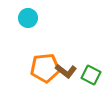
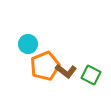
cyan circle: moved 26 px down
orange pentagon: moved 2 px up; rotated 16 degrees counterclockwise
